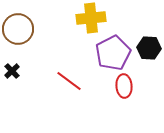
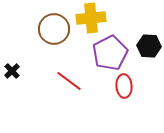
brown circle: moved 36 px right
black hexagon: moved 2 px up
purple pentagon: moved 3 px left
